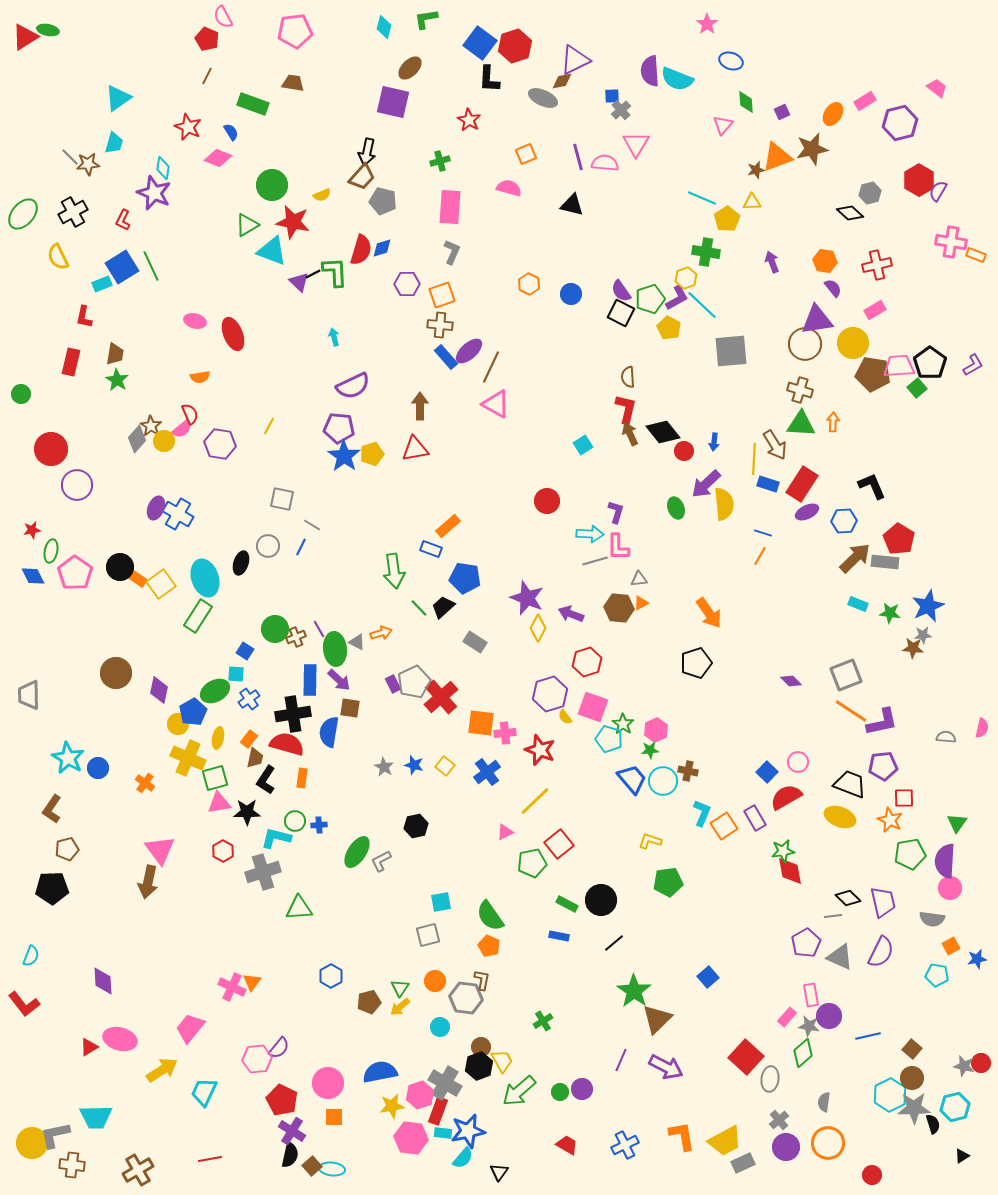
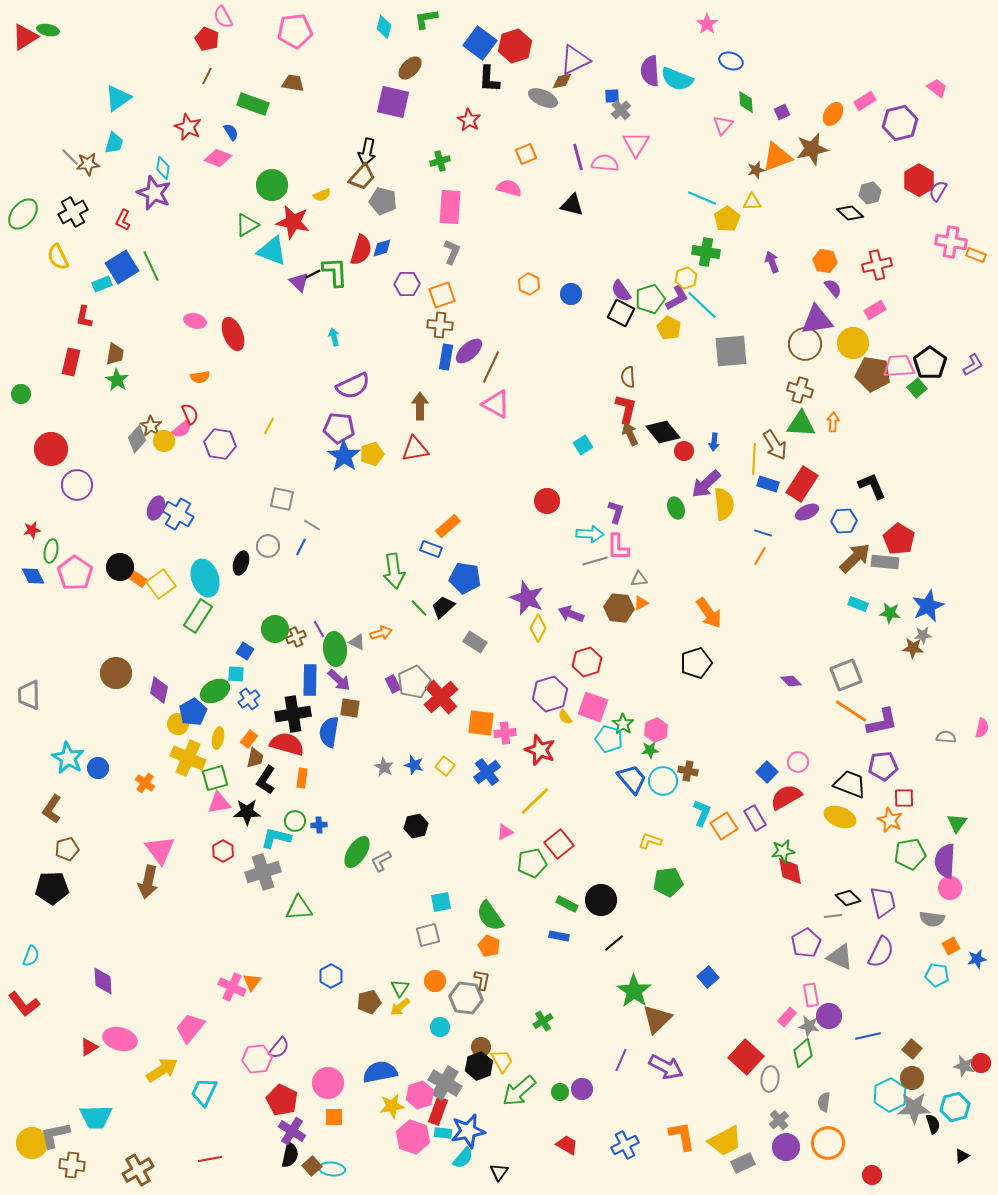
blue rectangle at (446, 357): rotated 50 degrees clockwise
pink hexagon at (411, 1138): moved 2 px right, 1 px up; rotated 12 degrees clockwise
